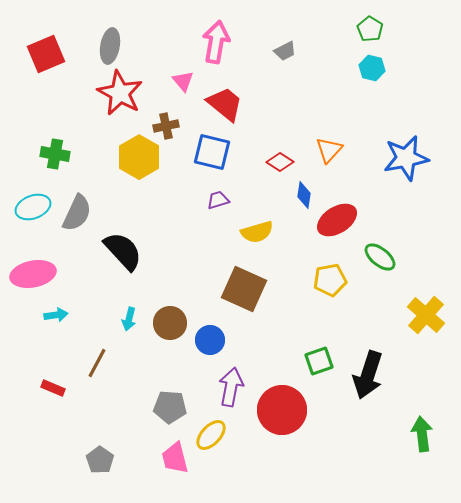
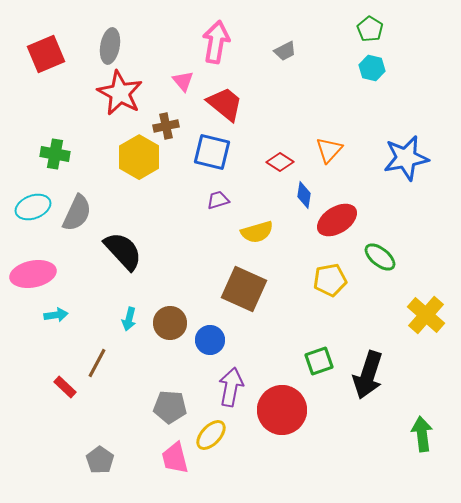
red rectangle at (53, 388): moved 12 px right, 1 px up; rotated 20 degrees clockwise
